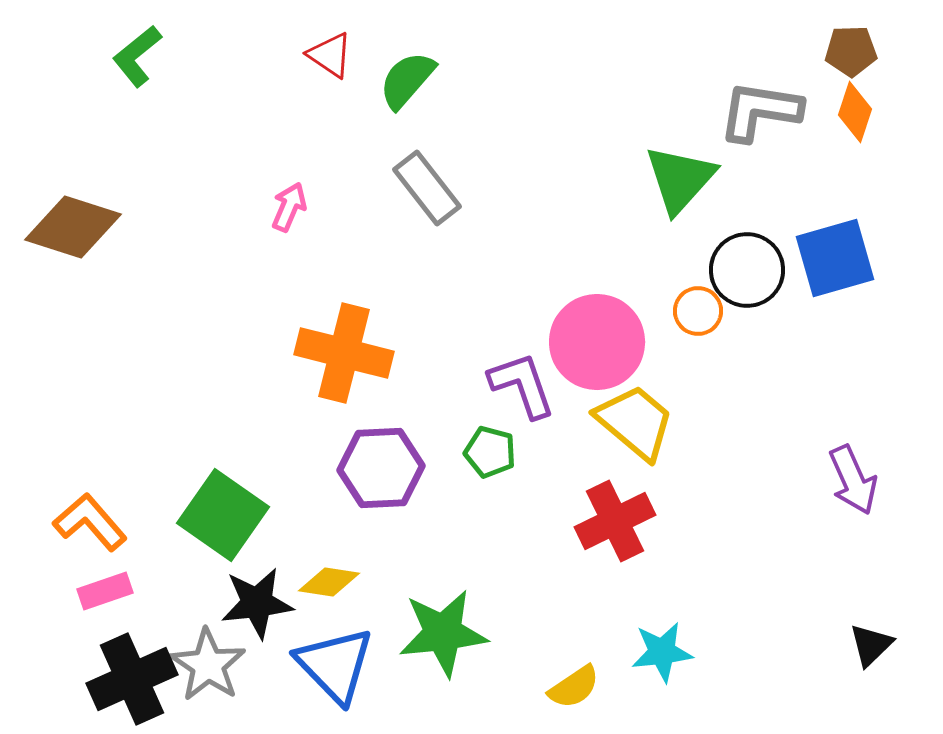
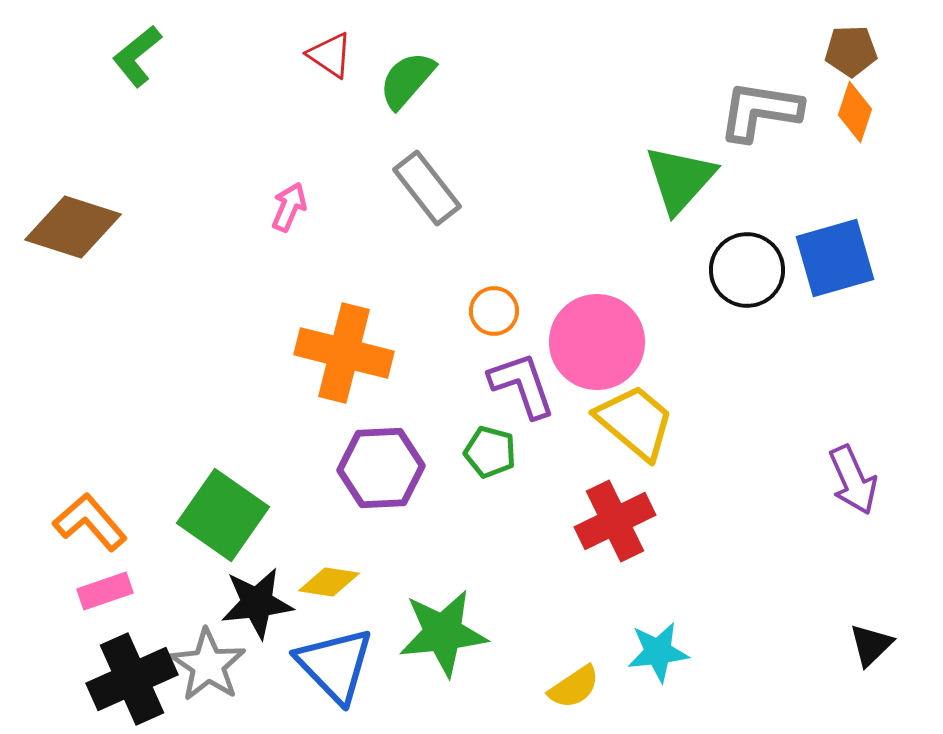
orange circle: moved 204 px left
cyan star: moved 4 px left
